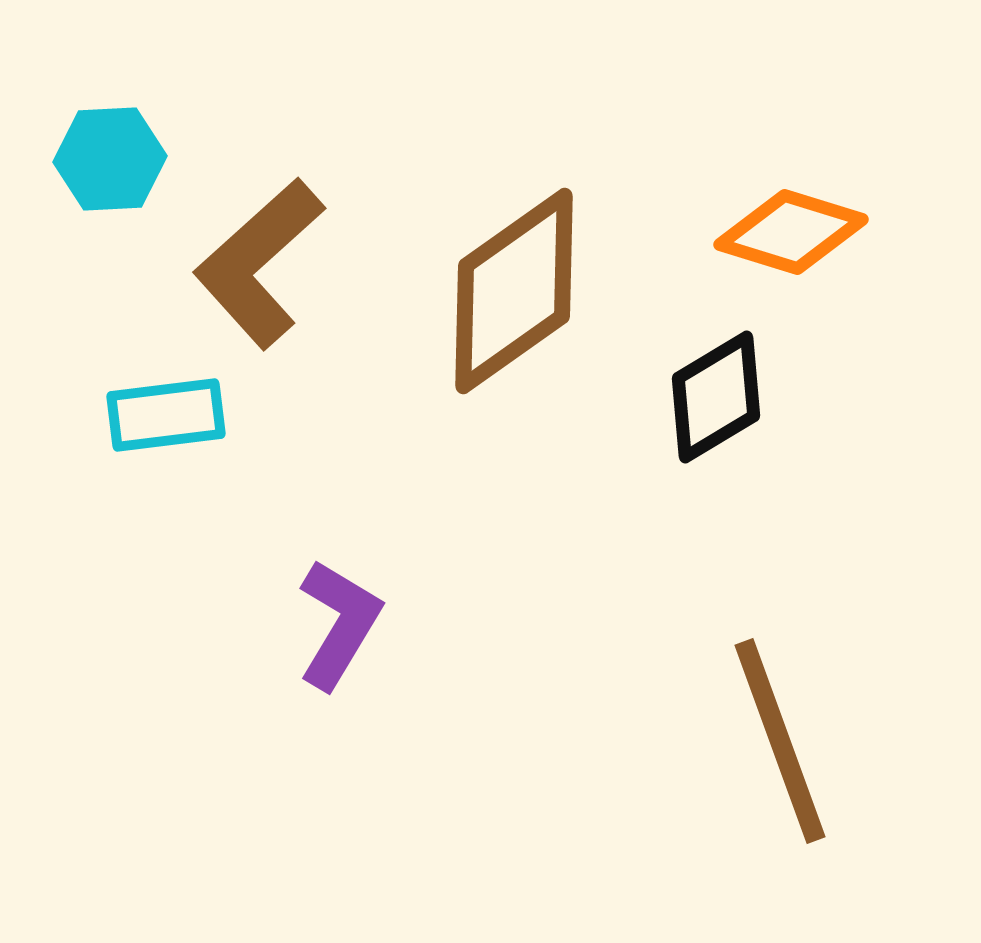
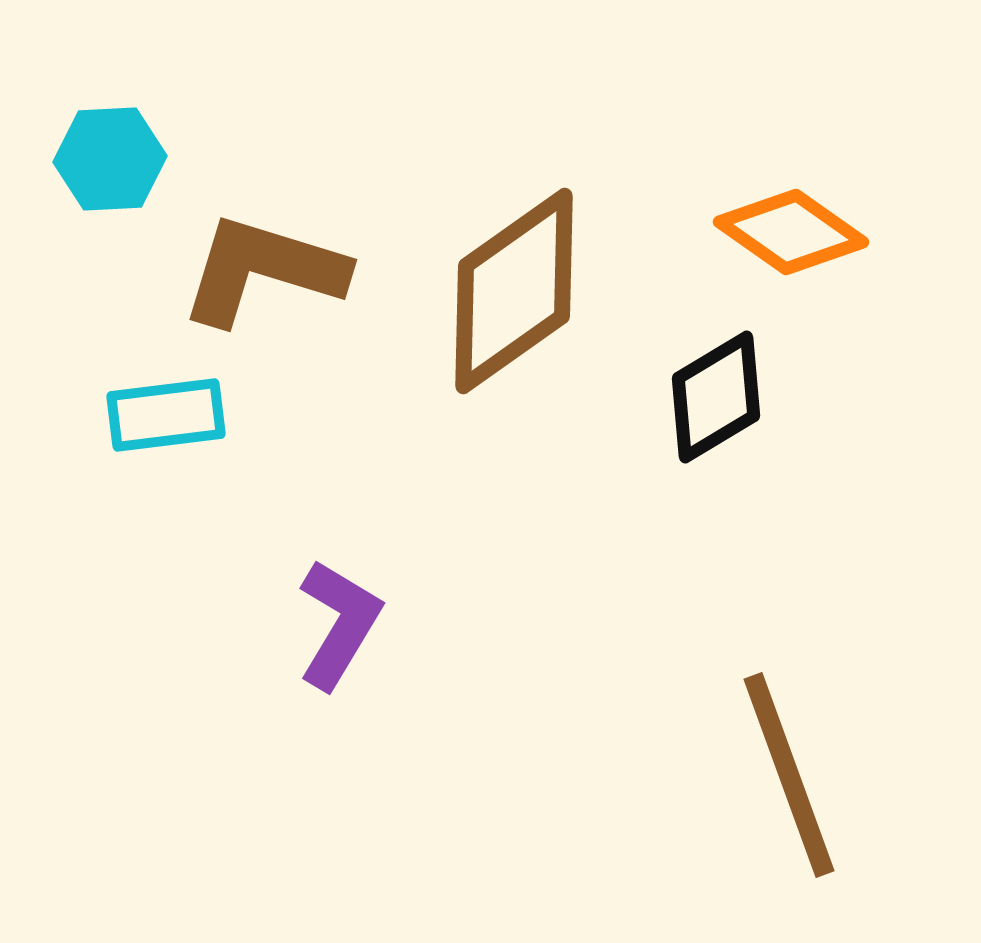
orange diamond: rotated 18 degrees clockwise
brown L-shape: moved 4 px right, 7 px down; rotated 59 degrees clockwise
brown line: moved 9 px right, 34 px down
